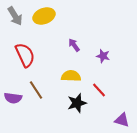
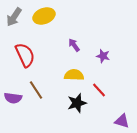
gray arrow: moved 1 px left, 1 px down; rotated 66 degrees clockwise
yellow semicircle: moved 3 px right, 1 px up
purple triangle: moved 1 px down
